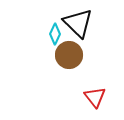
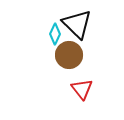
black triangle: moved 1 px left, 1 px down
red triangle: moved 13 px left, 8 px up
